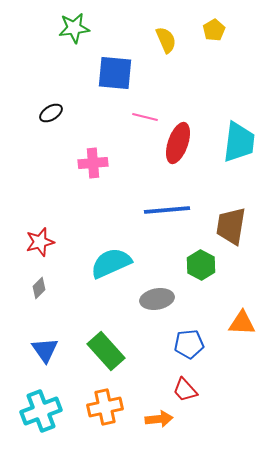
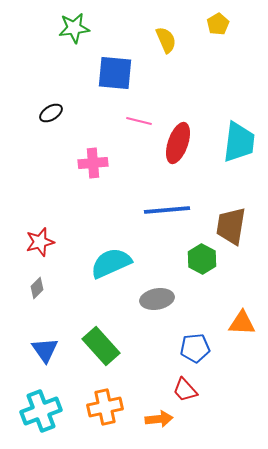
yellow pentagon: moved 4 px right, 6 px up
pink line: moved 6 px left, 4 px down
green hexagon: moved 1 px right, 6 px up
gray diamond: moved 2 px left
blue pentagon: moved 6 px right, 4 px down
green rectangle: moved 5 px left, 5 px up
